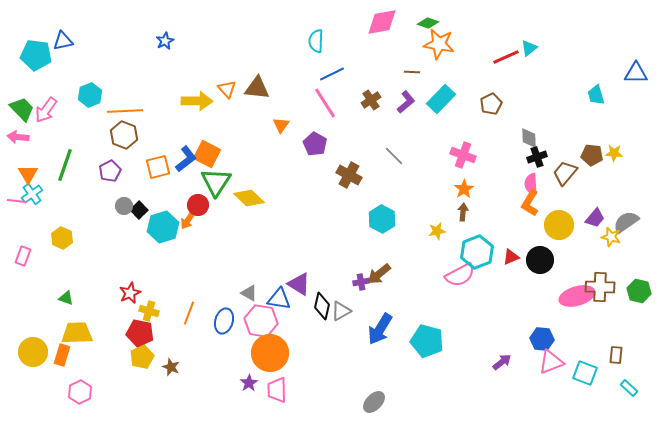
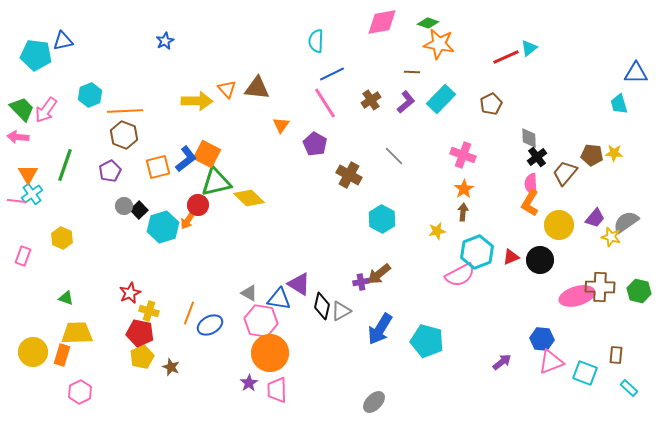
cyan trapezoid at (596, 95): moved 23 px right, 9 px down
black cross at (537, 157): rotated 18 degrees counterclockwise
green triangle at (216, 182): rotated 44 degrees clockwise
blue ellipse at (224, 321): moved 14 px left, 4 px down; rotated 45 degrees clockwise
